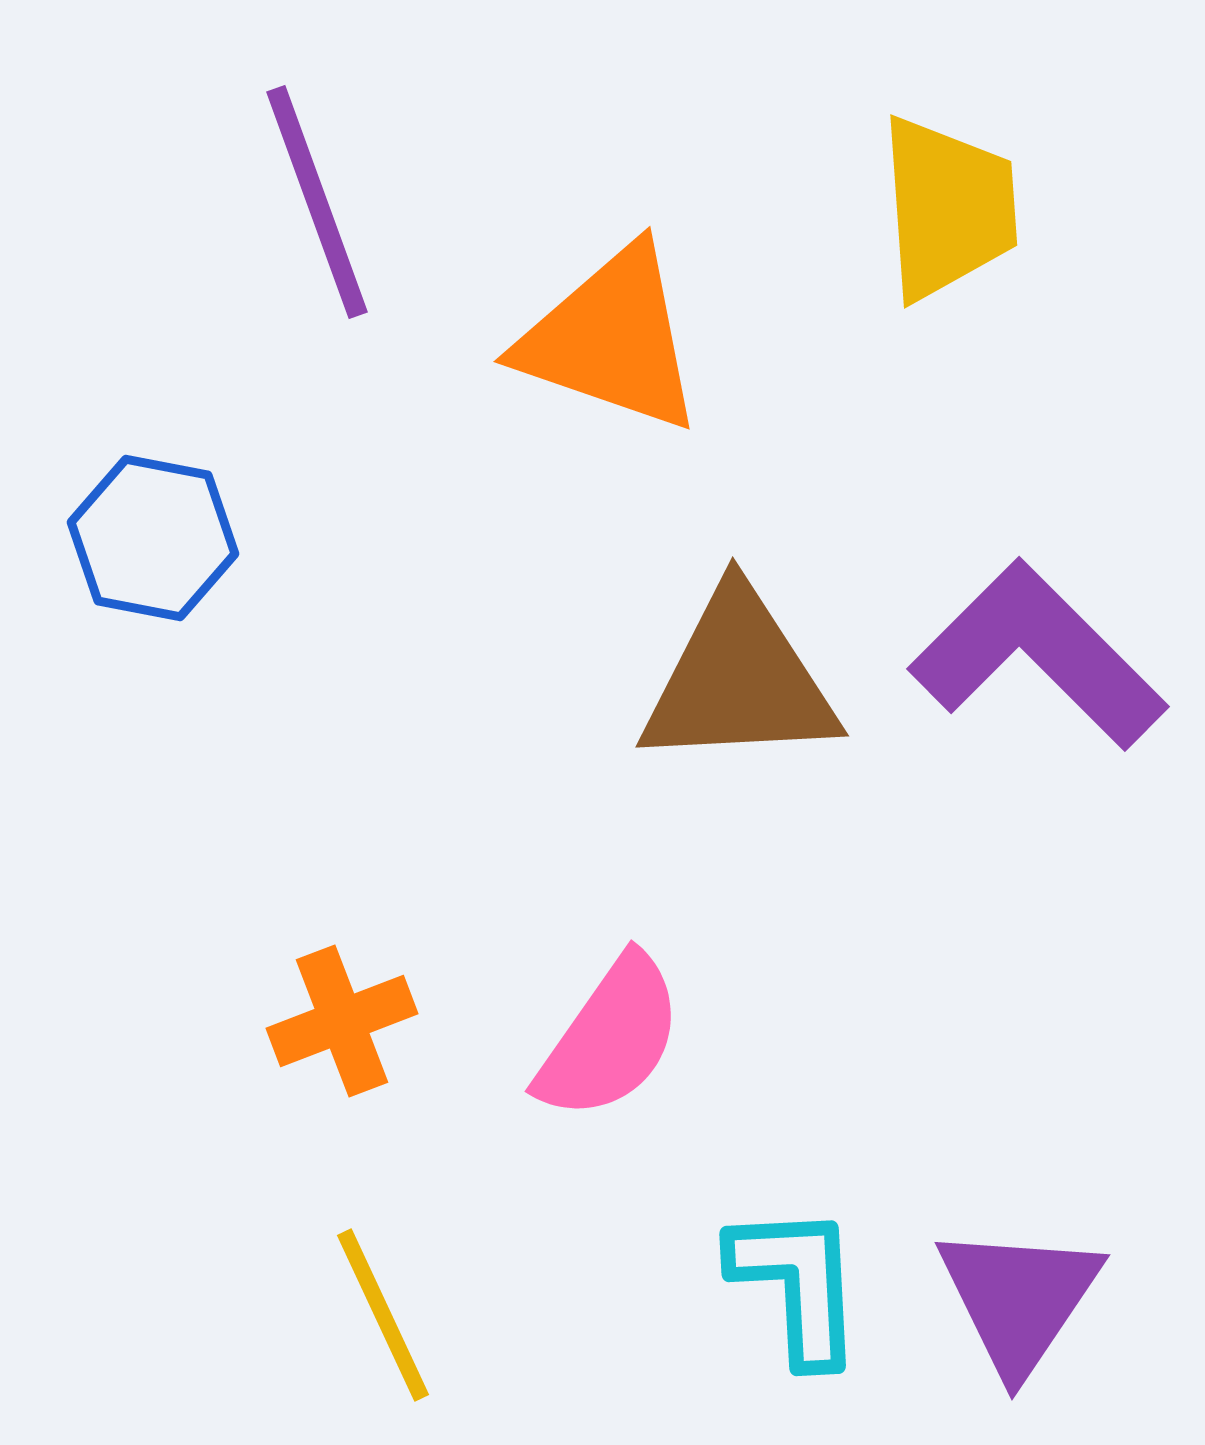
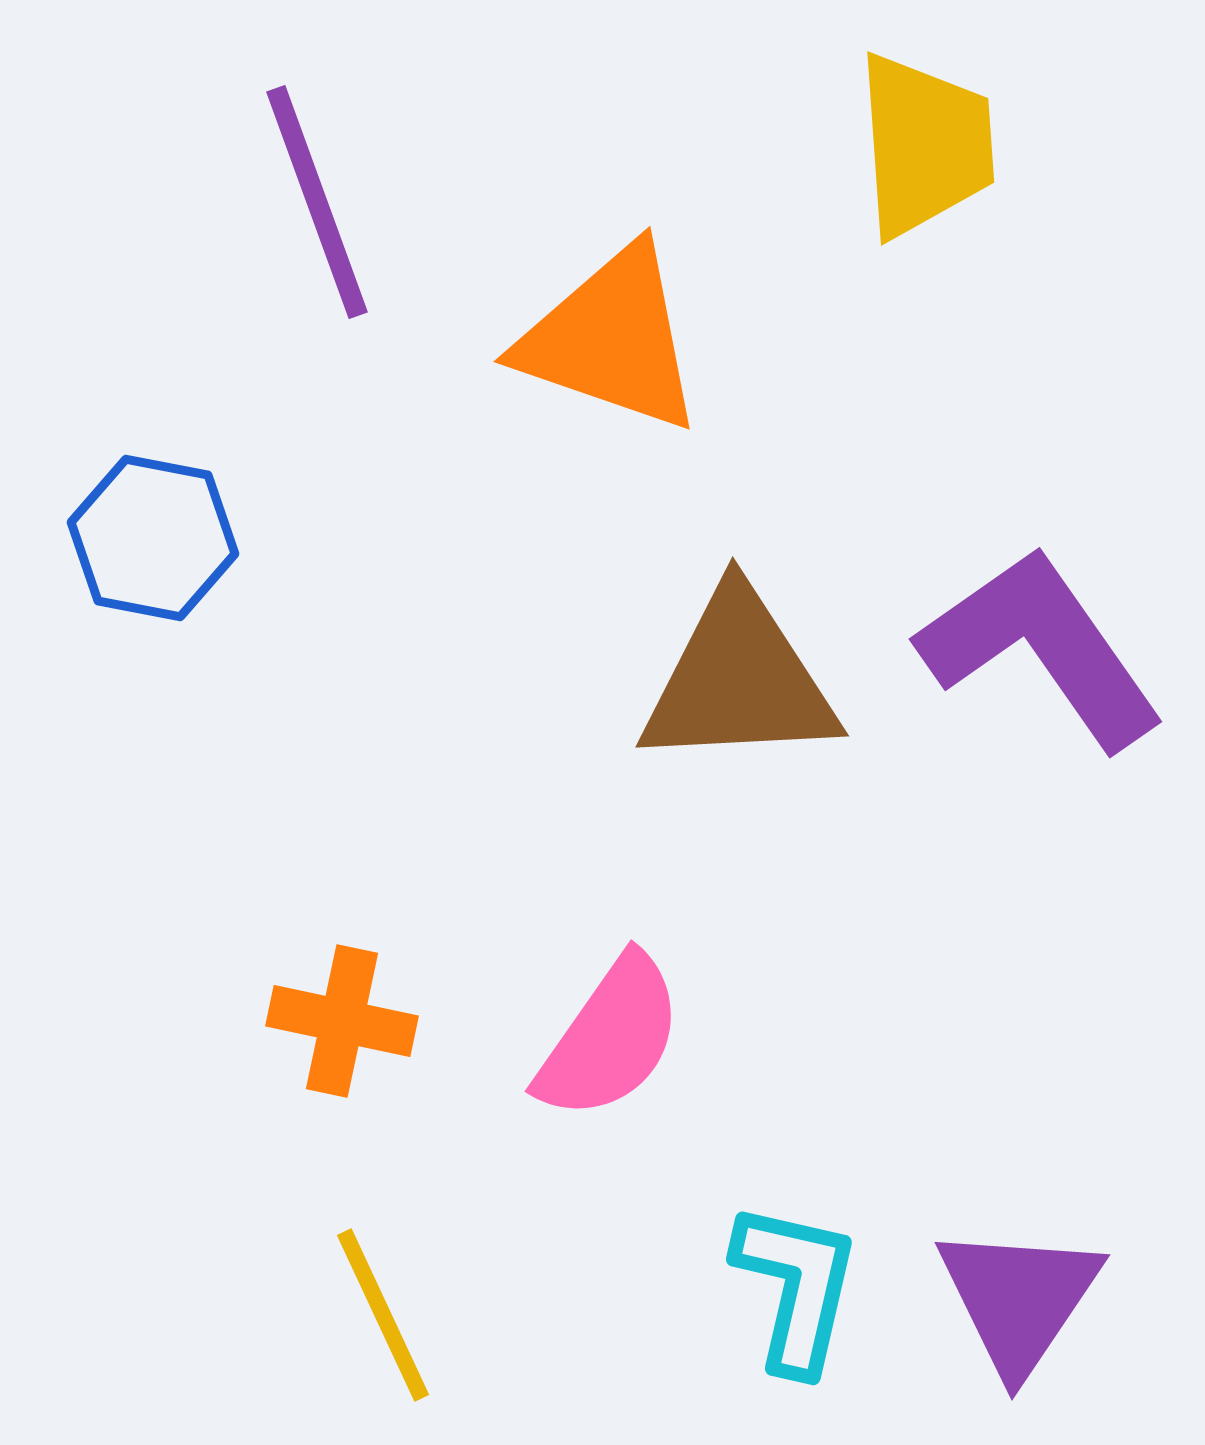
yellow trapezoid: moved 23 px left, 63 px up
purple L-shape: moved 3 px right, 7 px up; rotated 10 degrees clockwise
orange cross: rotated 33 degrees clockwise
cyan L-shape: moved 1 px left, 3 px down; rotated 16 degrees clockwise
